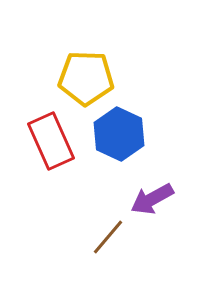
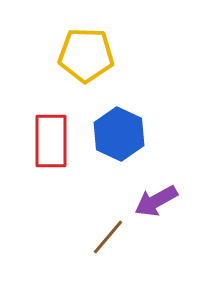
yellow pentagon: moved 23 px up
red rectangle: rotated 24 degrees clockwise
purple arrow: moved 4 px right, 2 px down
